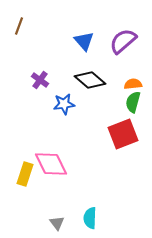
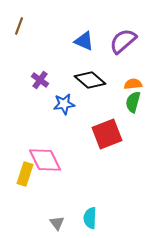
blue triangle: rotated 25 degrees counterclockwise
red square: moved 16 px left
pink diamond: moved 6 px left, 4 px up
